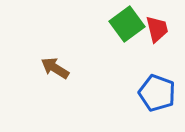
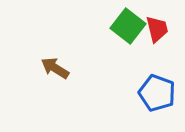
green square: moved 1 px right, 2 px down; rotated 16 degrees counterclockwise
